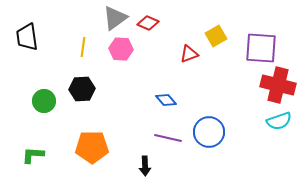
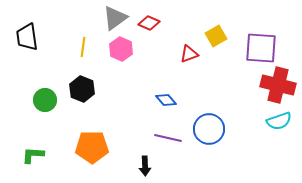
red diamond: moved 1 px right
pink hexagon: rotated 20 degrees clockwise
black hexagon: rotated 25 degrees clockwise
green circle: moved 1 px right, 1 px up
blue circle: moved 3 px up
